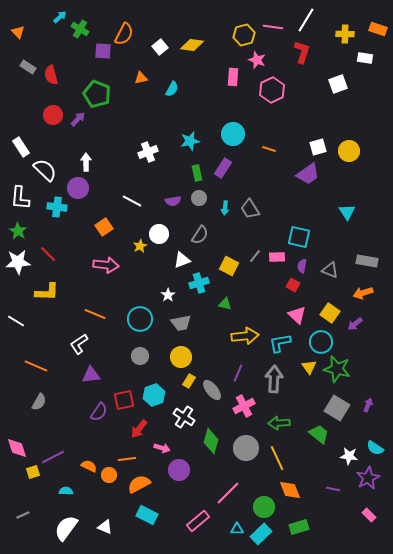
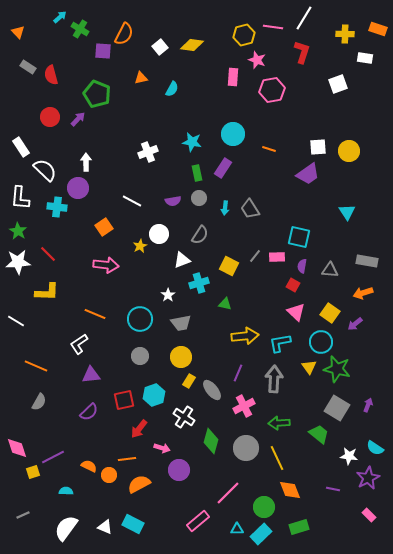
white line at (306, 20): moved 2 px left, 2 px up
pink hexagon at (272, 90): rotated 15 degrees clockwise
red circle at (53, 115): moved 3 px left, 2 px down
cyan star at (190, 141): moved 2 px right, 1 px down; rotated 24 degrees clockwise
white square at (318, 147): rotated 12 degrees clockwise
gray triangle at (330, 270): rotated 18 degrees counterclockwise
pink triangle at (297, 315): moved 1 px left, 3 px up
purple semicircle at (99, 412): moved 10 px left; rotated 12 degrees clockwise
cyan rectangle at (147, 515): moved 14 px left, 9 px down
